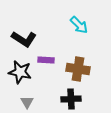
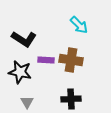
brown cross: moved 7 px left, 9 px up
